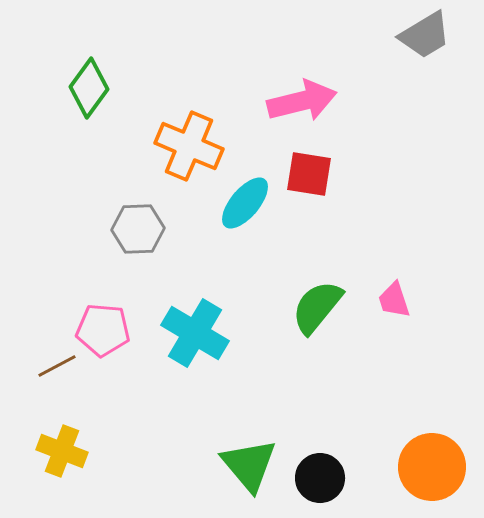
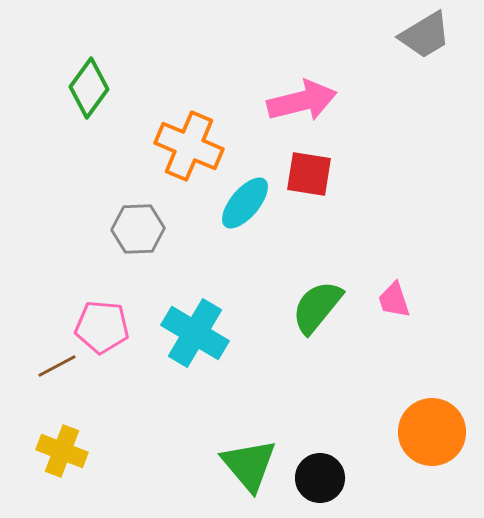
pink pentagon: moved 1 px left, 3 px up
orange circle: moved 35 px up
